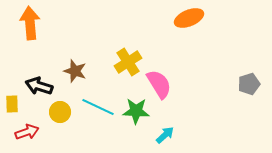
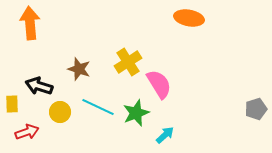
orange ellipse: rotated 32 degrees clockwise
brown star: moved 4 px right, 2 px up
gray pentagon: moved 7 px right, 25 px down
green star: moved 2 px down; rotated 24 degrees counterclockwise
